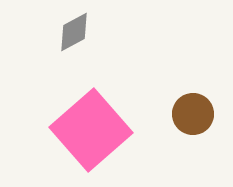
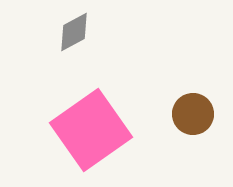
pink square: rotated 6 degrees clockwise
